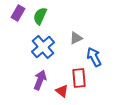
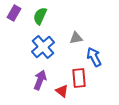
purple rectangle: moved 4 px left
gray triangle: rotated 16 degrees clockwise
